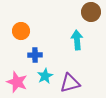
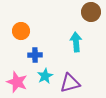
cyan arrow: moved 1 px left, 2 px down
